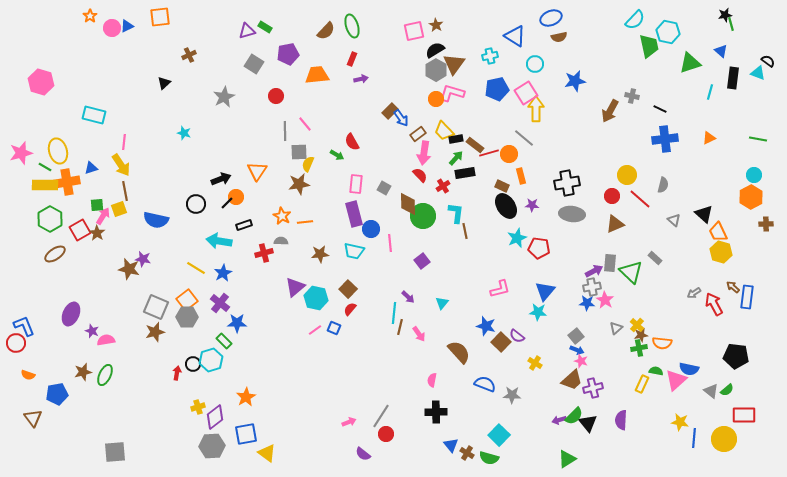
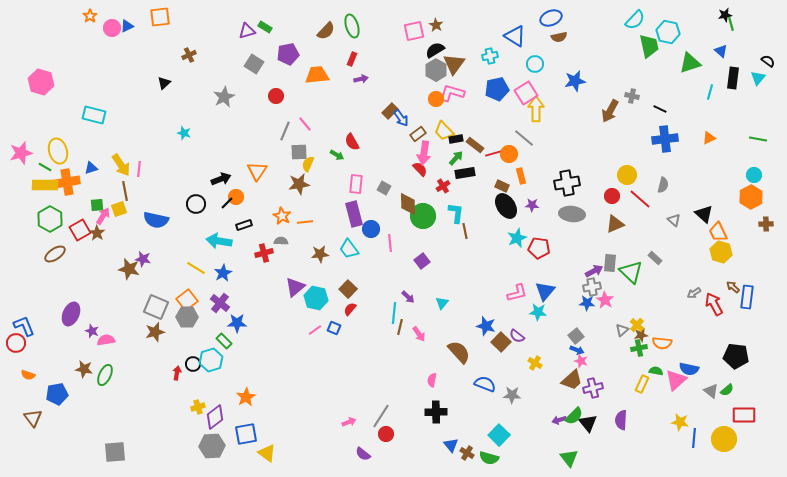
cyan triangle at (758, 73): moved 5 px down; rotated 49 degrees clockwise
gray line at (285, 131): rotated 24 degrees clockwise
pink line at (124, 142): moved 15 px right, 27 px down
red line at (489, 153): moved 6 px right
red semicircle at (420, 175): moved 6 px up
cyan trapezoid at (354, 251): moved 5 px left, 2 px up; rotated 40 degrees clockwise
pink L-shape at (500, 289): moved 17 px right, 4 px down
gray triangle at (616, 328): moved 6 px right, 2 px down
brown star at (83, 372): moved 1 px right, 3 px up; rotated 24 degrees clockwise
green triangle at (567, 459): moved 2 px right, 1 px up; rotated 36 degrees counterclockwise
